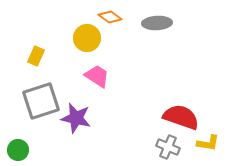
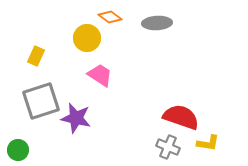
pink trapezoid: moved 3 px right, 1 px up
